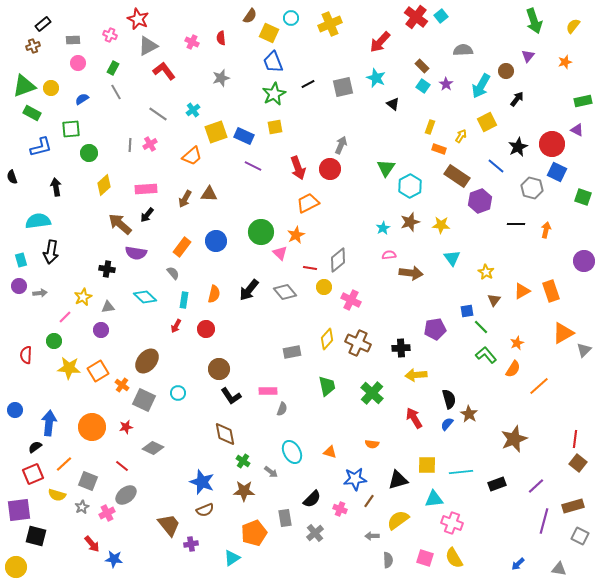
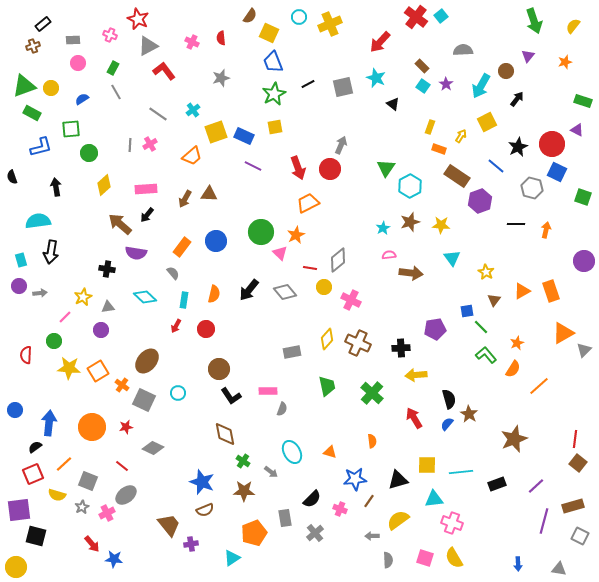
cyan circle at (291, 18): moved 8 px right, 1 px up
green rectangle at (583, 101): rotated 30 degrees clockwise
orange semicircle at (372, 444): moved 3 px up; rotated 104 degrees counterclockwise
blue arrow at (518, 564): rotated 48 degrees counterclockwise
